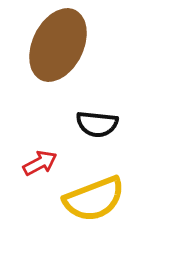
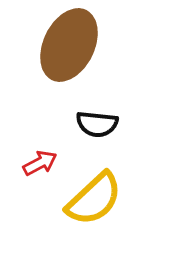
brown ellipse: moved 11 px right
yellow semicircle: rotated 22 degrees counterclockwise
